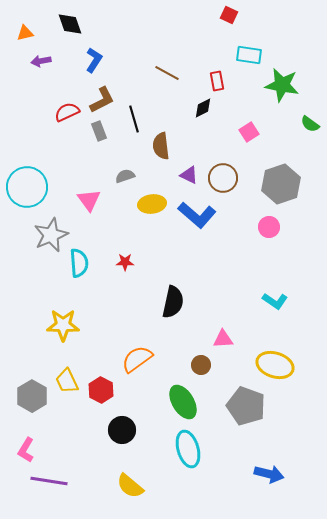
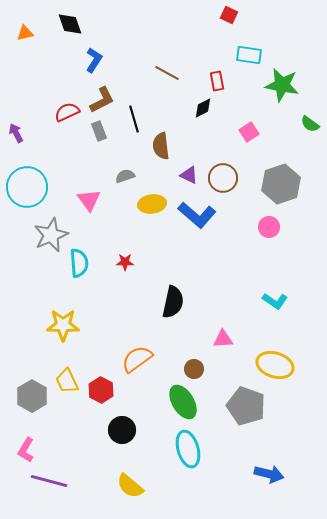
purple arrow at (41, 61): moved 25 px left, 72 px down; rotated 72 degrees clockwise
brown circle at (201, 365): moved 7 px left, 4 px down
purple line at (49, 481): rotated 6 degrees clockwise
